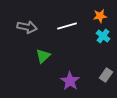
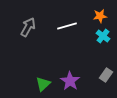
gray arrow: moved 1 px right; rotated 72 degrees counterclockwise
green triangle: moved 28 px down
